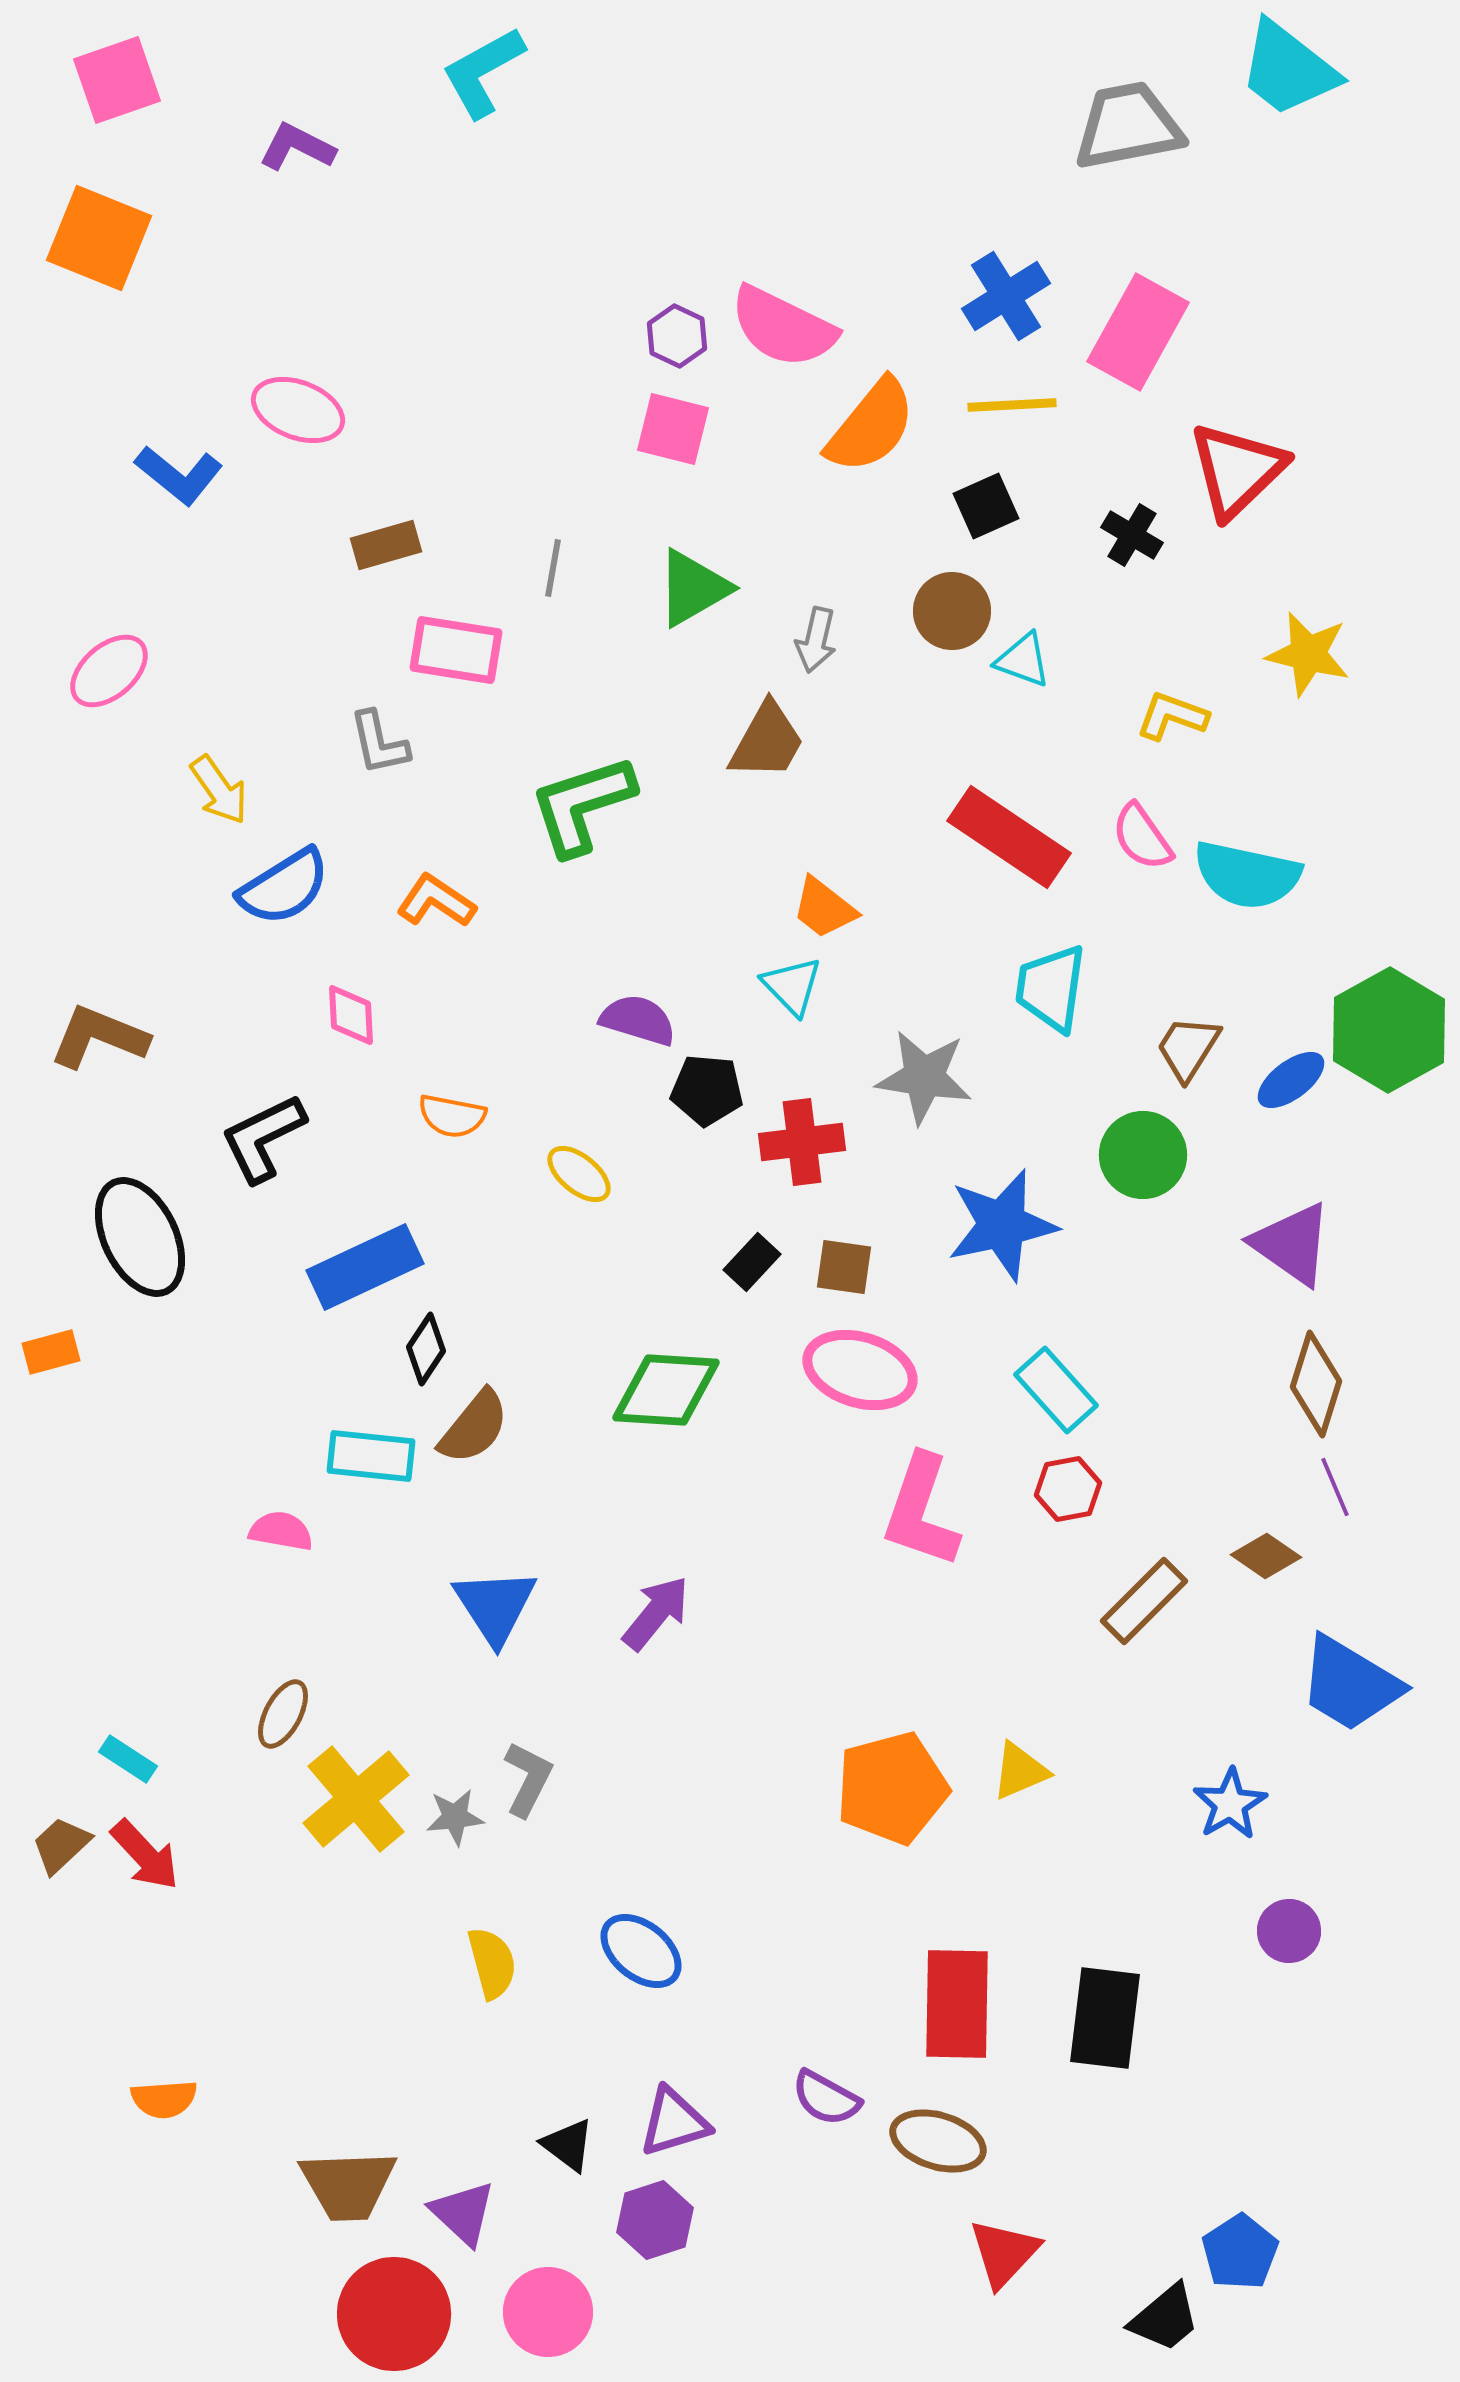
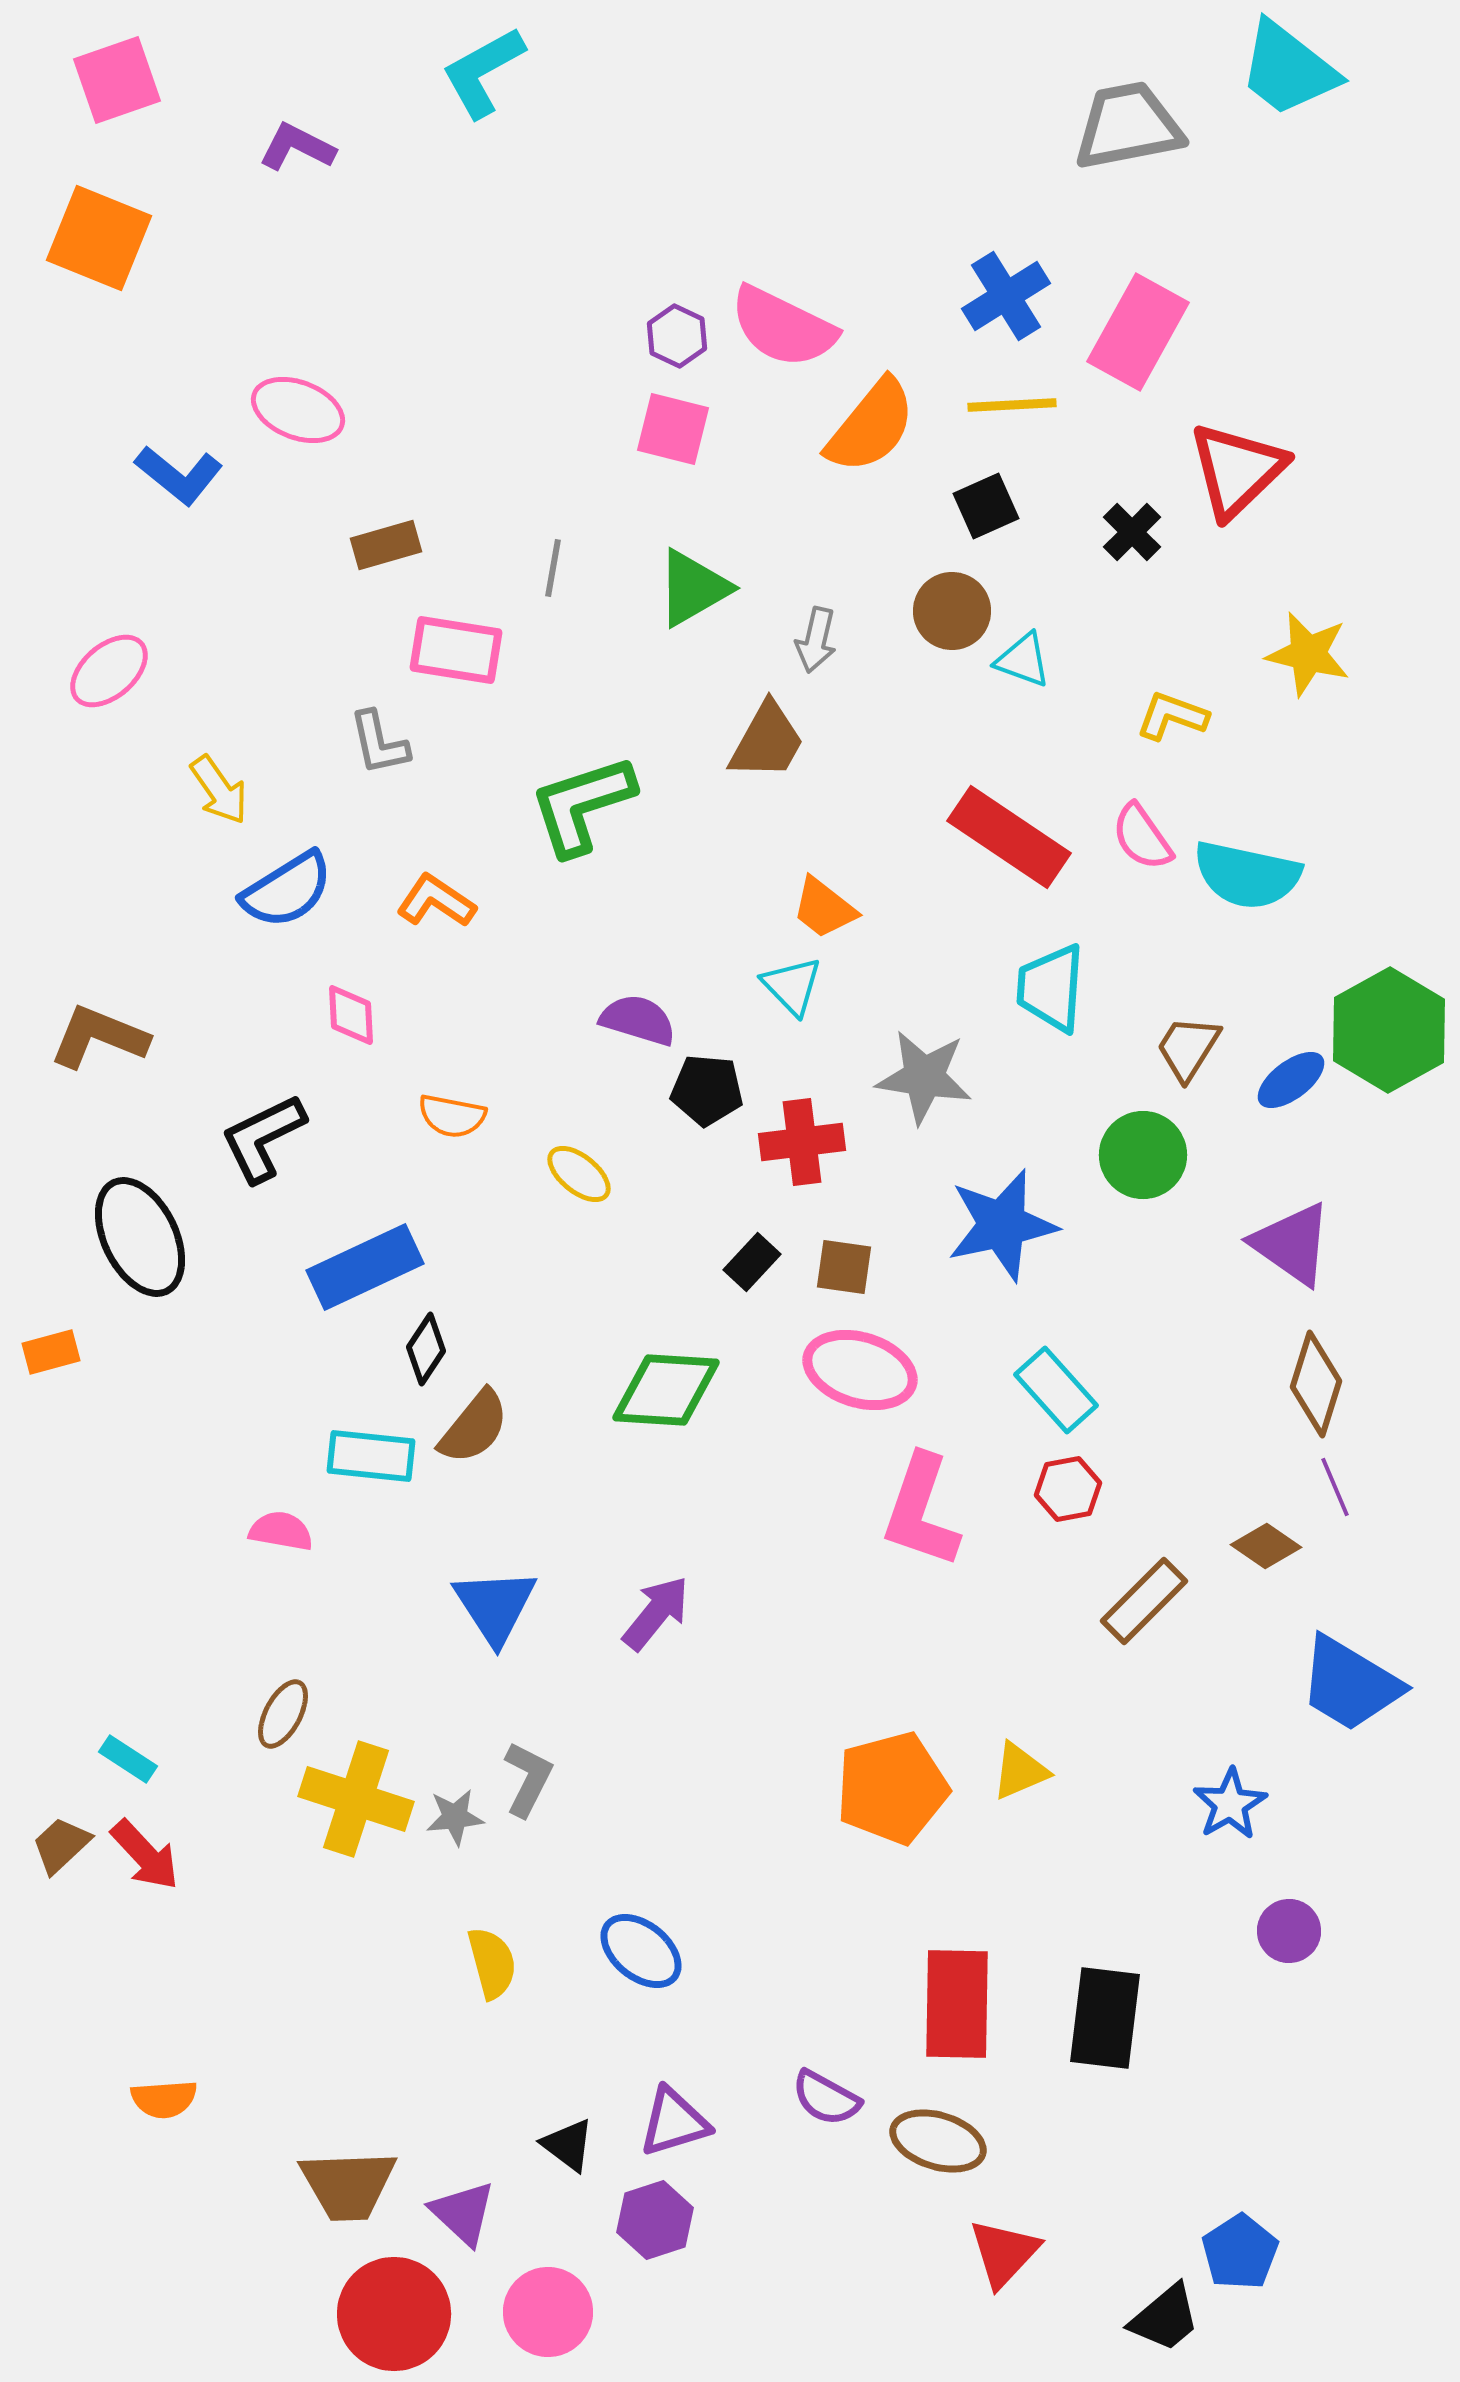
black cross at (1132, 535): moved 3 px up; rotated 14 degrees clockwise
blue semicircle at (284, 887): moved 3 px right, 3 px down
cyan trapezoid at (1051, 988): rotated 4 degrees counterclockwise
brown diamond at (1266, 1556): moved 10 px up
yellow cross at (356, 1799): rotated 32 degrees counterclockwise
